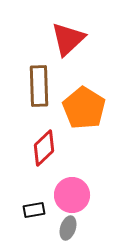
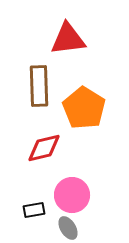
red triangle: rotated 36 degrees clockwise
red diamond: rotated 30 degrees clockwise
gray ellipse: rotated 50 degrees counterclockwise
